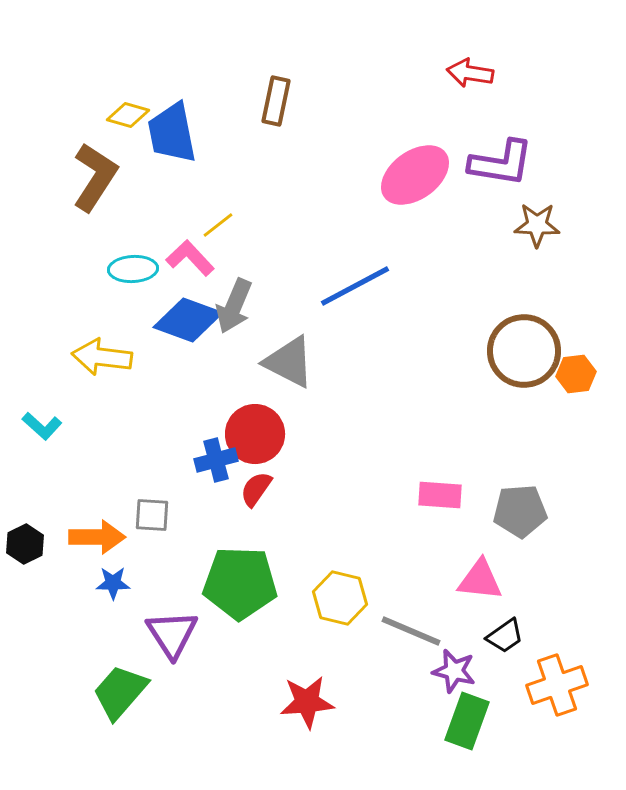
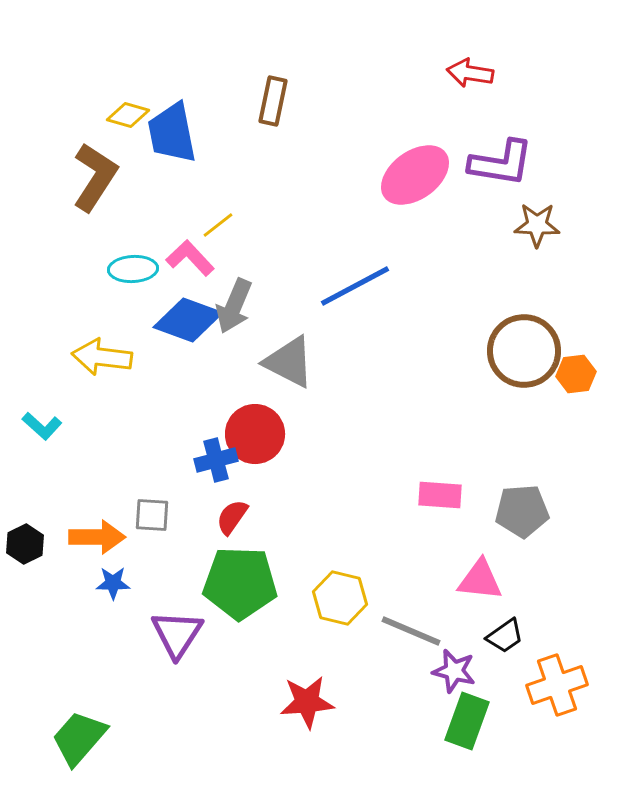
brown rectangle: moved 3 px left
red semicircle: moved 24 px left, 28 px down
gray pentagon: moved 2 px right
purple triangle: moved 5 px right; rotated 6 degrees clockwise
green trapezoid: moved 41 px left, 46 px down
